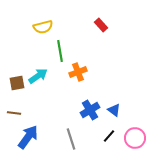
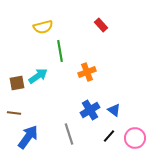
orange cross: moved 9 px right
gray line: moved 2 px left, 5 px up
